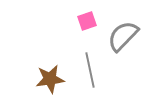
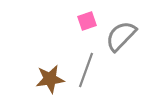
gray semicircle: moved 2 px left
gray line: moved 4 px left; rotated 32 degrees clockwise
